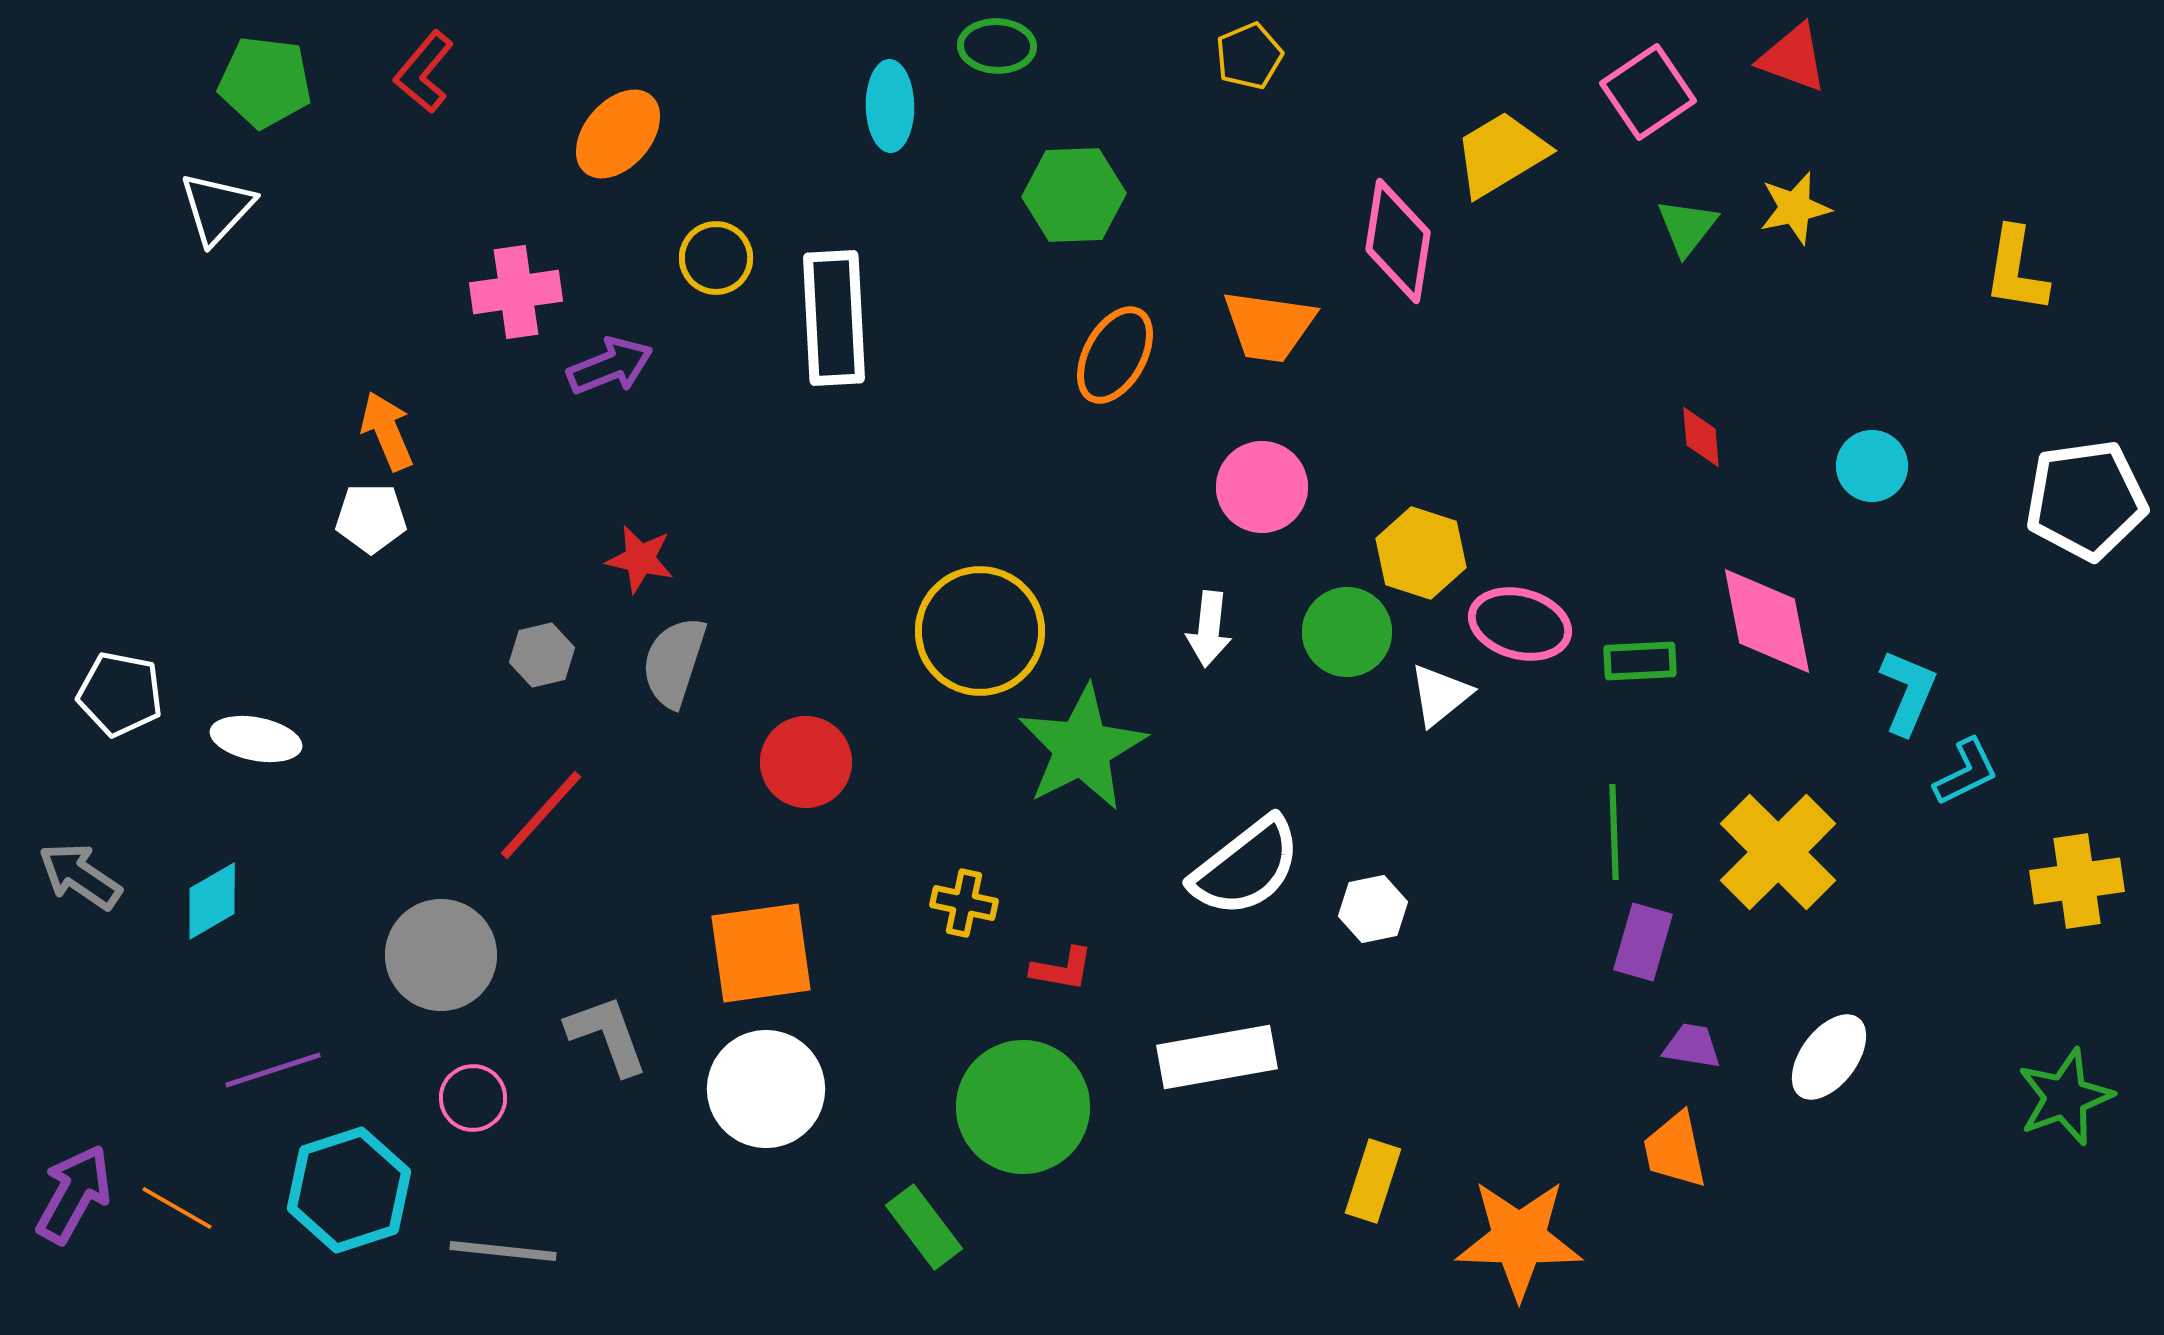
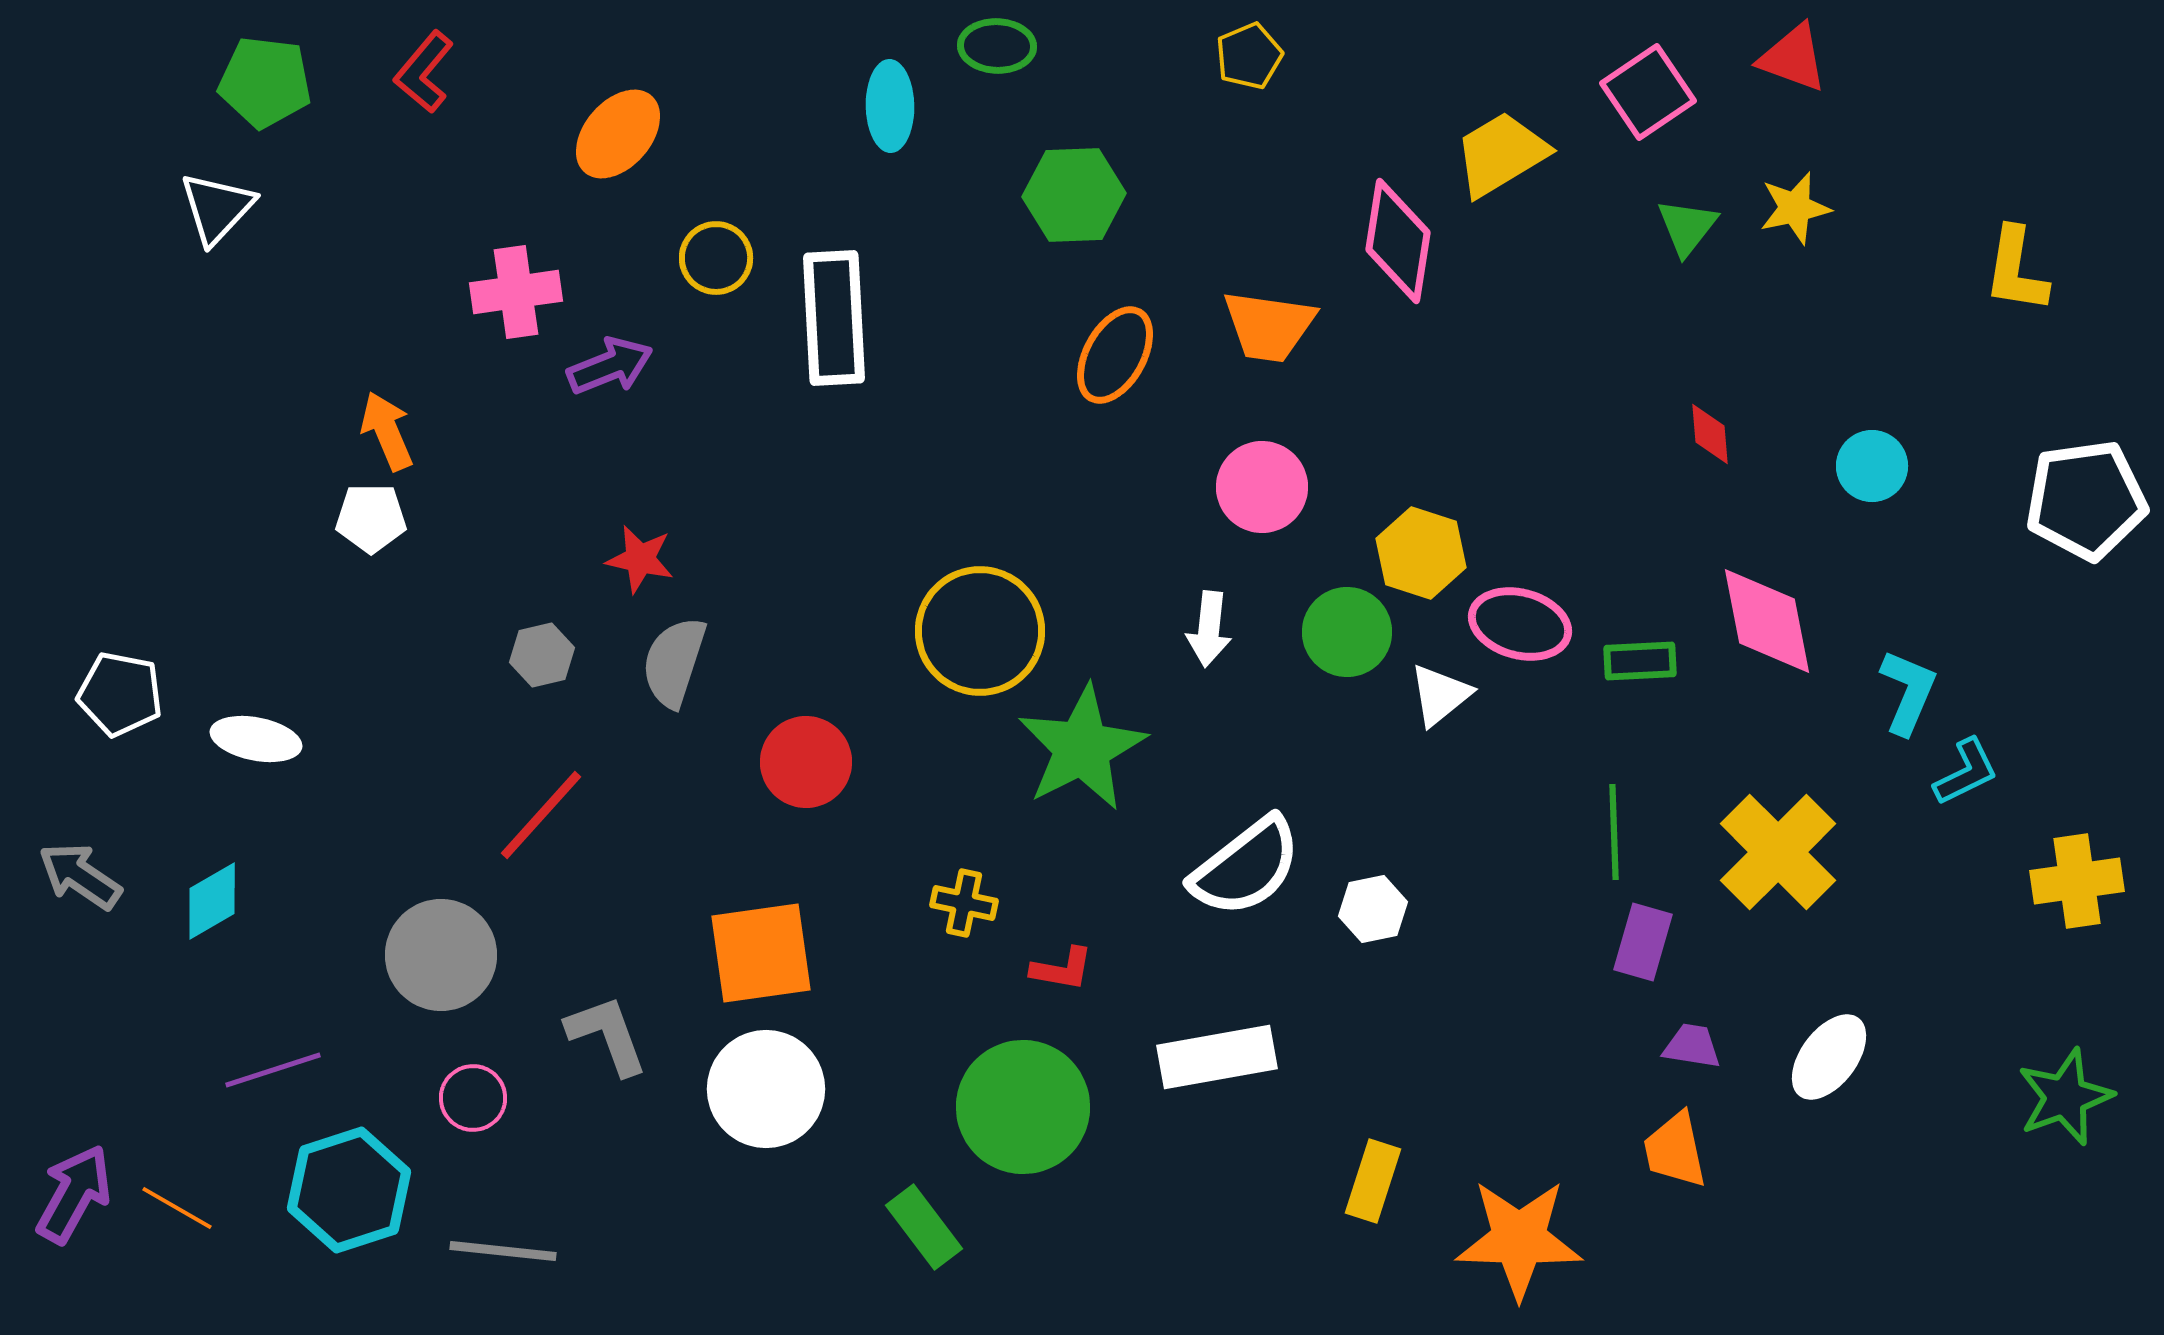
red diamond at (1701, 437): moved 9 px right, 3 px up
